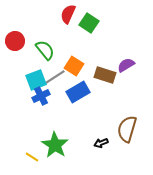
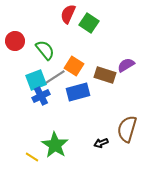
blue rectangle: rotated 15 degrees clockwise
